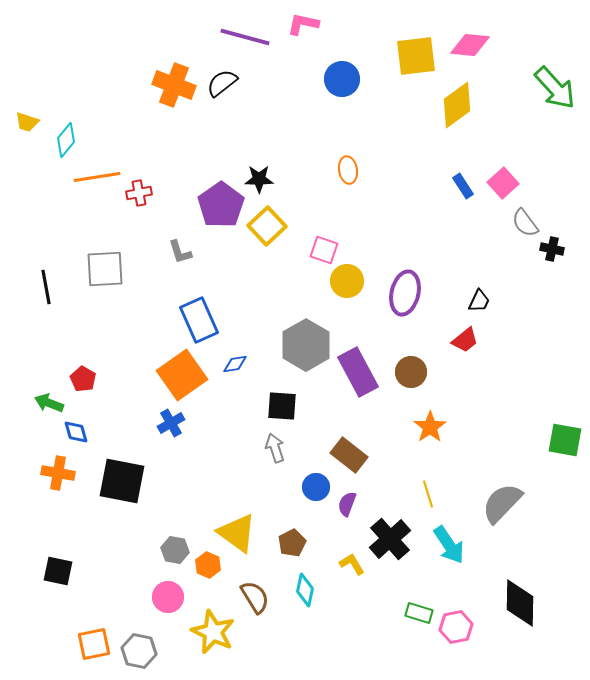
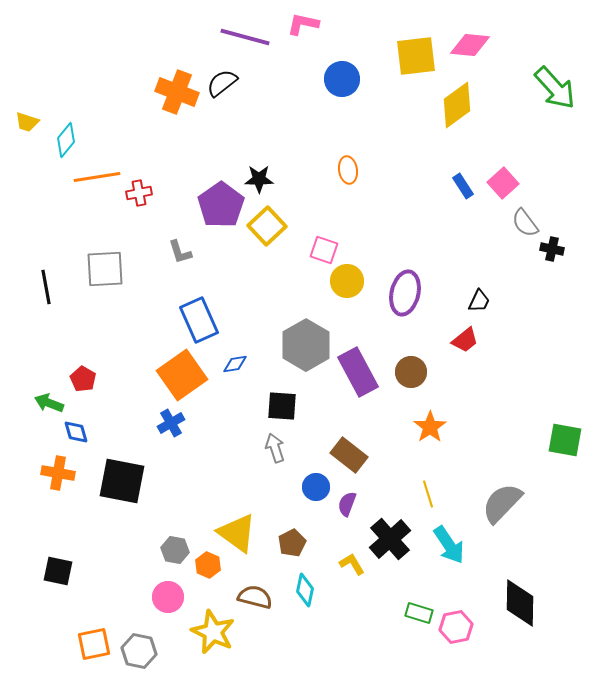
orange cross at (174, 85): moved 3 px right, 7 px down
brown semicircle at (255, 597): rotated 44 degrees counterclockwise
